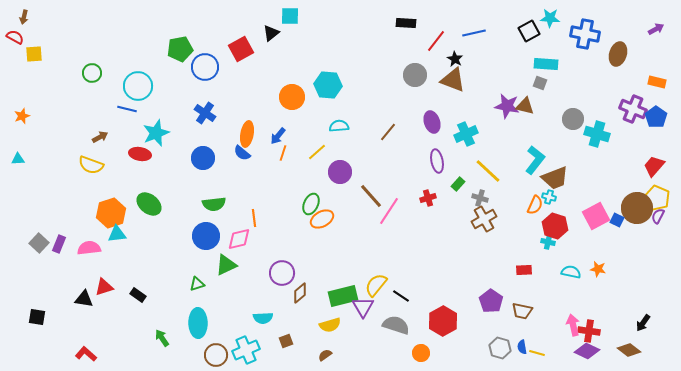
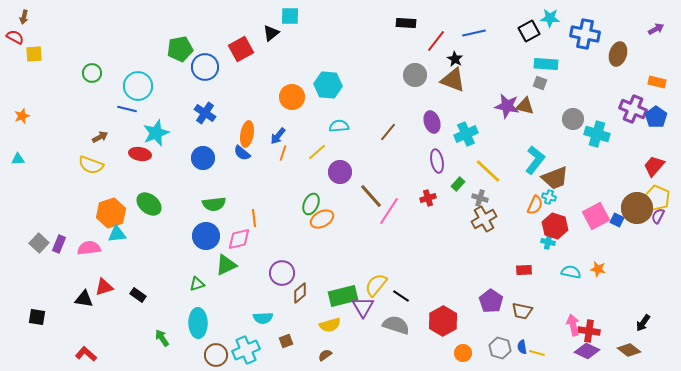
orange circle at (421, 353): moved 42 px right
